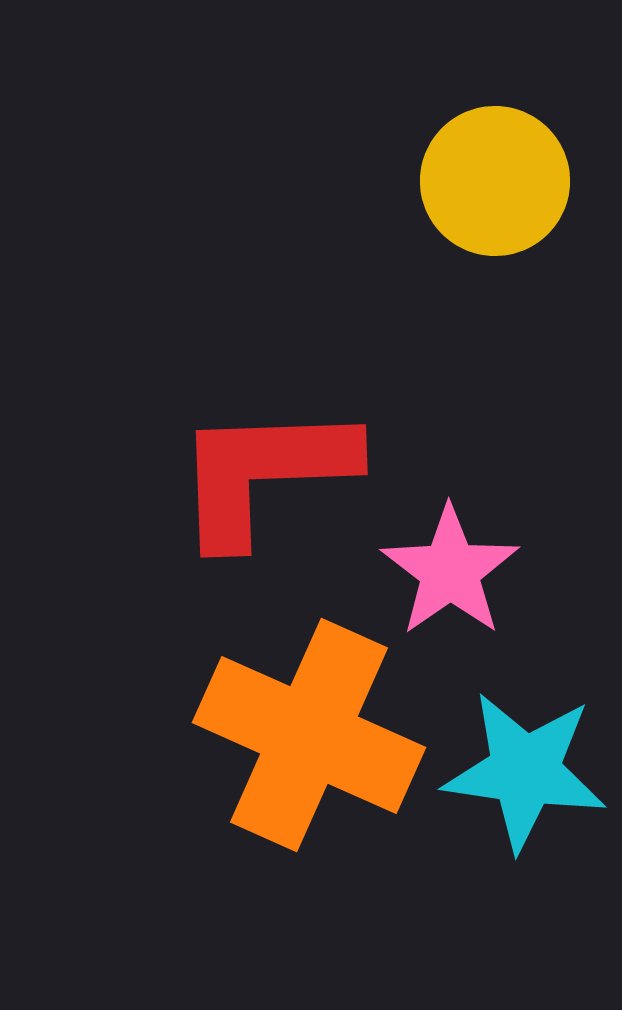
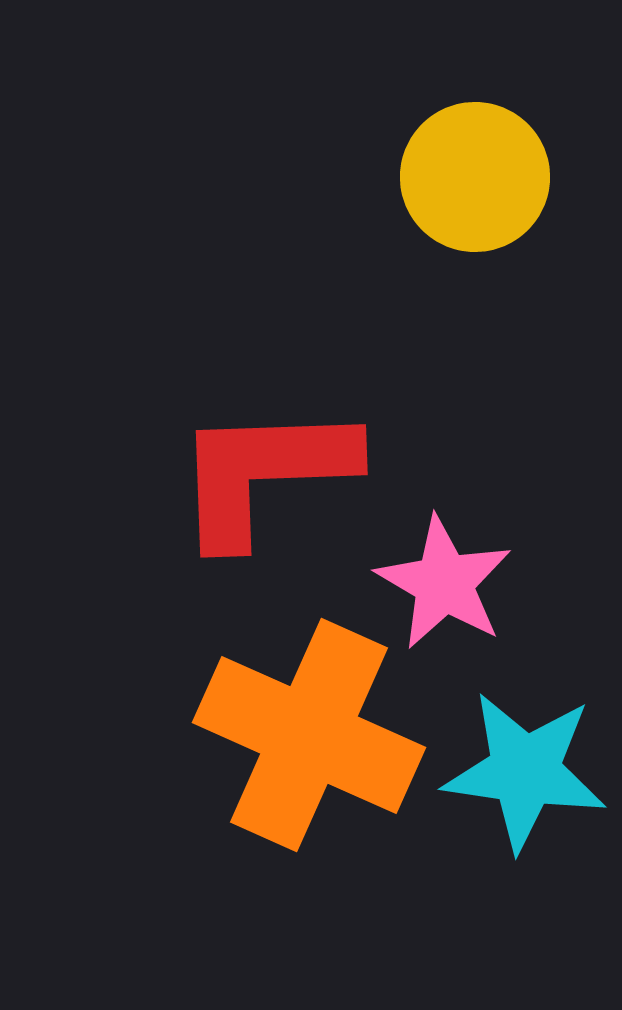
yellow circle: moved 20 px left, 4 px up
pink star: moved 6 px left, 12 px down; rotated 7 degrees counterclockwise
